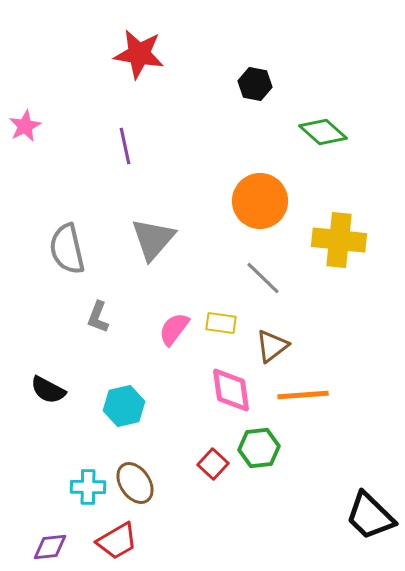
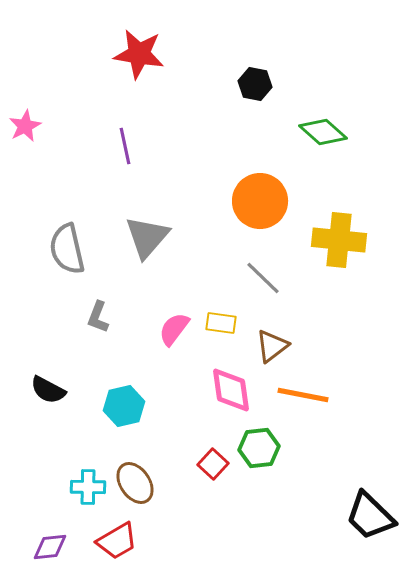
gray triangle: moved 6 px left, 2 px up
orange line: rotated 15 degrees clockwise
